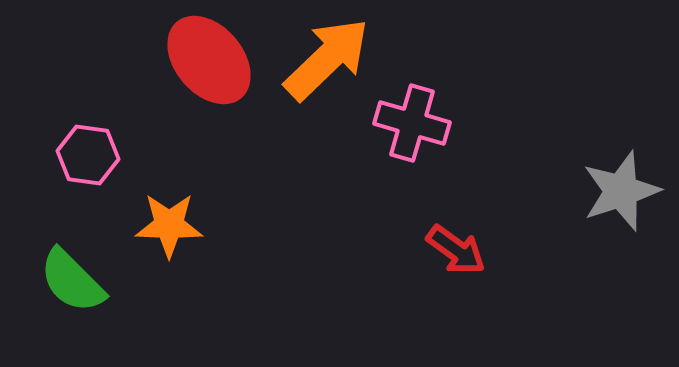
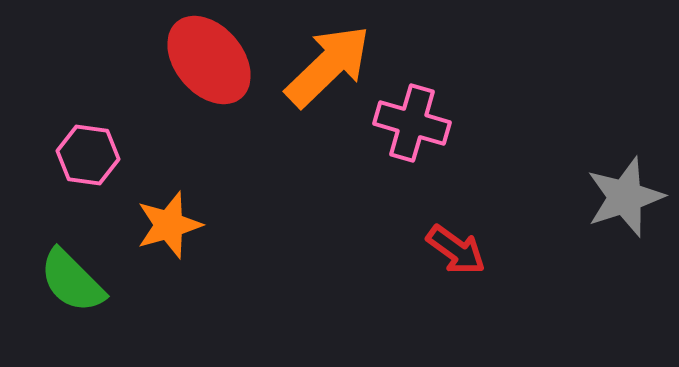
orange arrow: moved 1 px right, 7 px down
gray star: moved 4 px right, 6 px down
orange star: rotated 18 degrees counterclockwise
